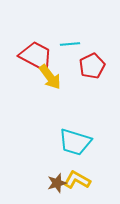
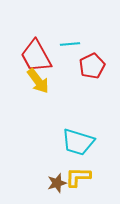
red trapezoid: rotated 147 degrees counterclockwise
yellow arrow: moved 12 px left, 4 px down
cyan trapezoid: moved 3 px right
yellow L-shape: moved 1 px right, 3 px up; rotated 28 degrees counterclockwise
